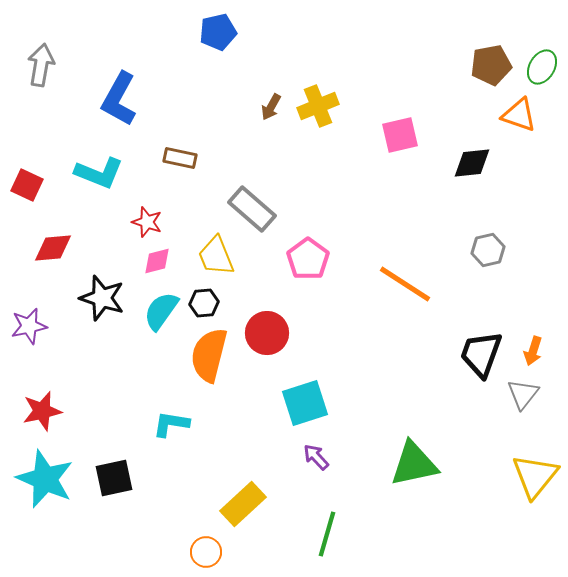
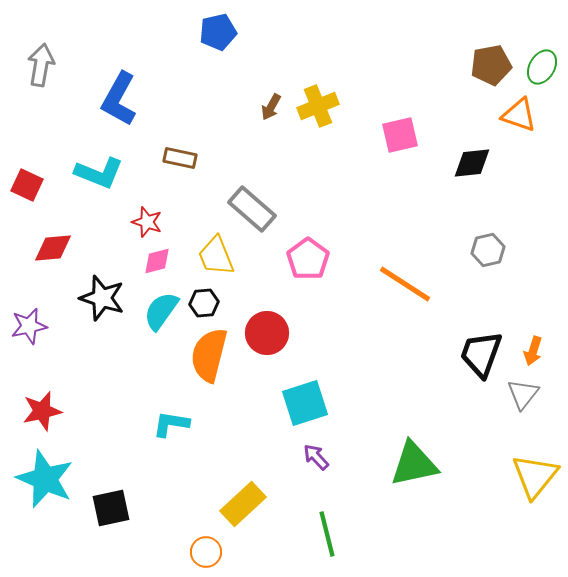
black square at (114, 478): moved 3 px left, 30 px down
green line at (327, 534): rotated 30 degrees counterclockwise
